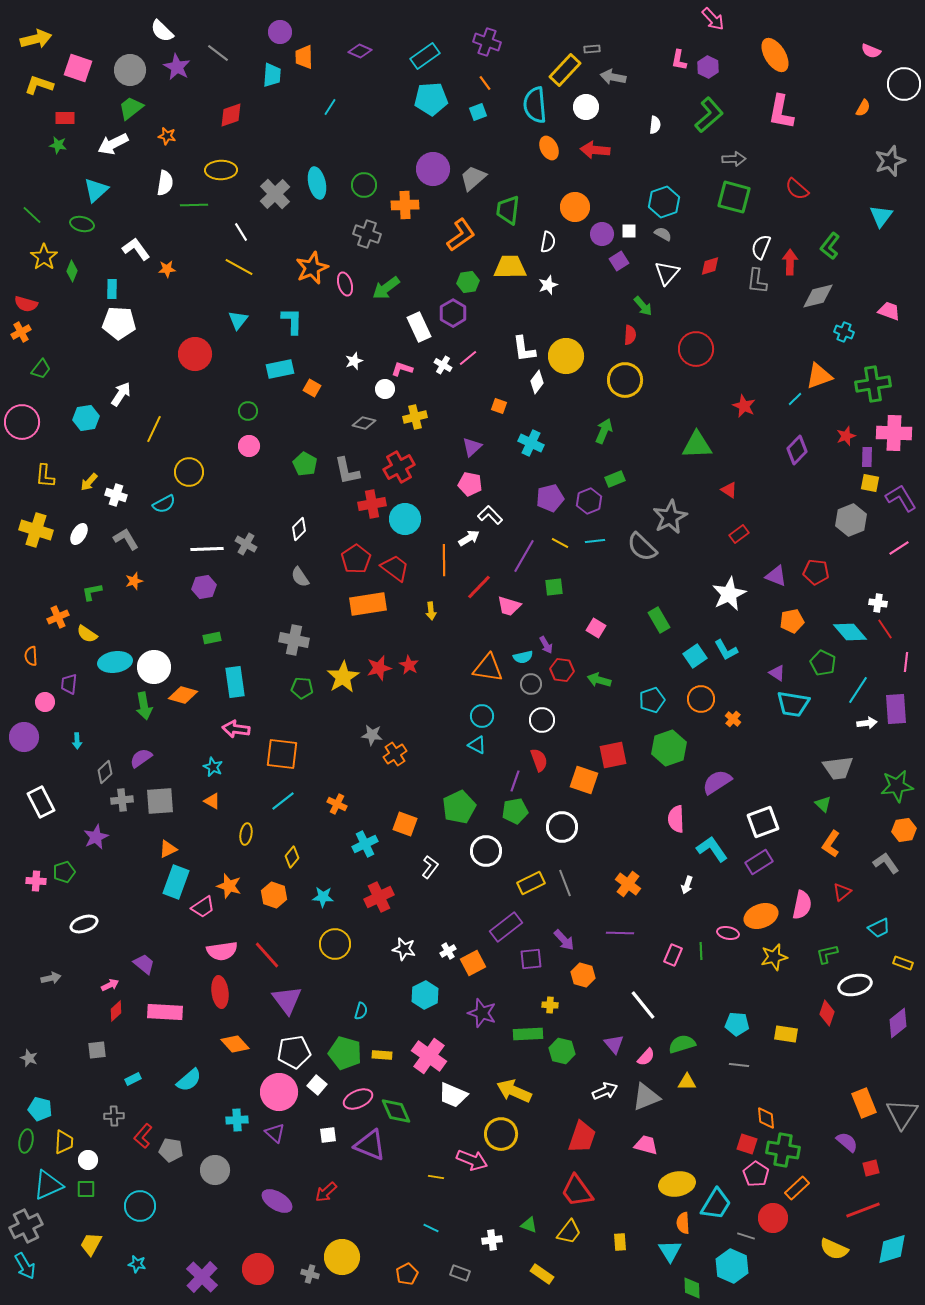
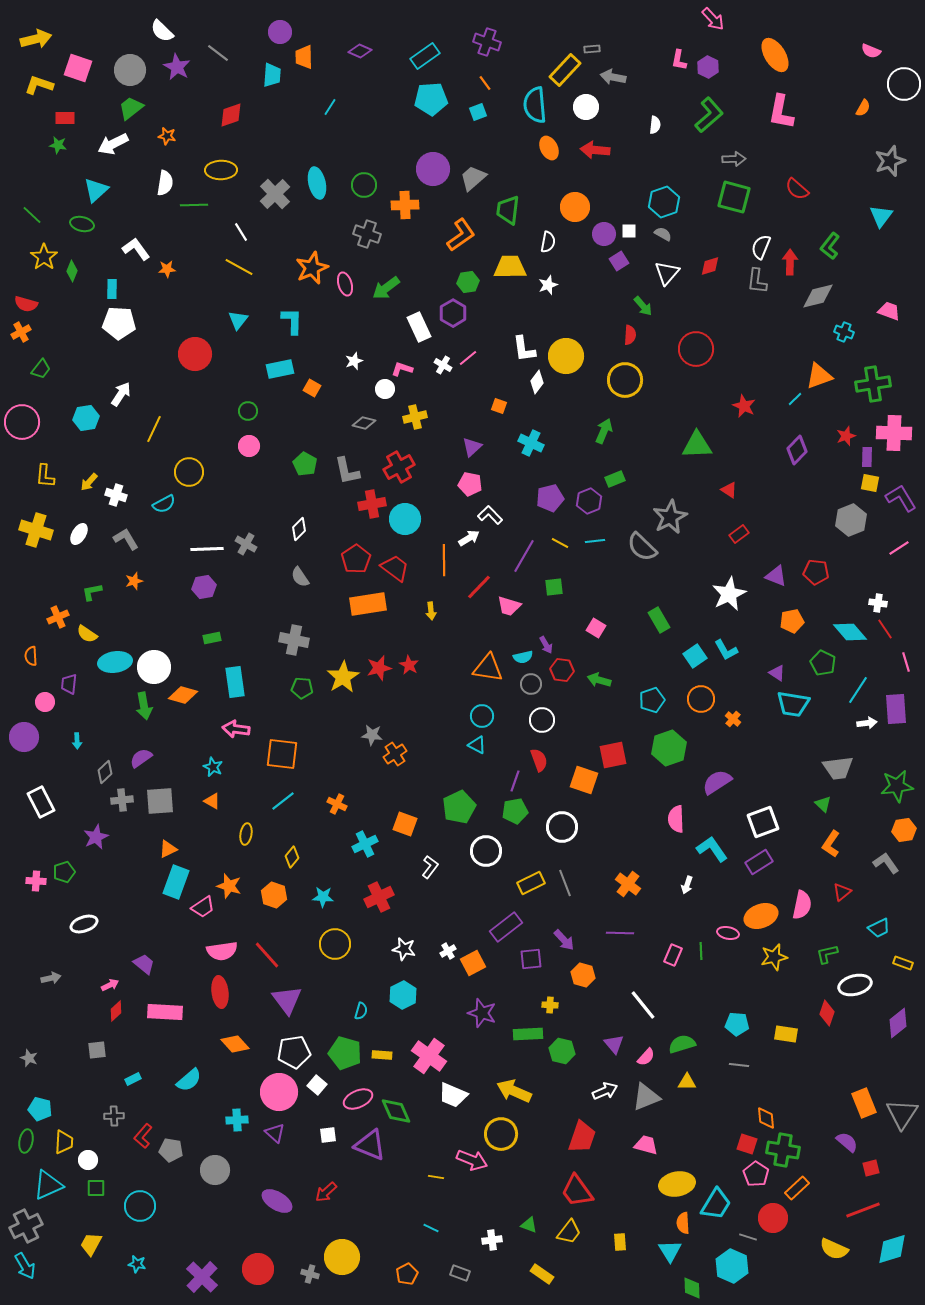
purple circle at (602, 234): moved 2 px right
pink line at (906, 662): rotated 24 degrees counterclockwise
cyan hexagon at (425, 995): moved 22 px left
green square at (86, 1189): moved 10 px right, 1 px up
gray line at (746, 1236): moved 2 px right, 1 px down
